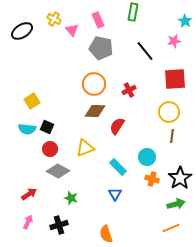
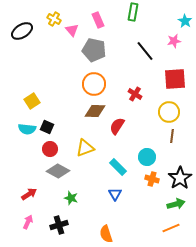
gray pentagon: moved 7 px left, 2 px down
red cross: moved 6 px right, 4 px down; rotated 32 degrees counterclockwise
